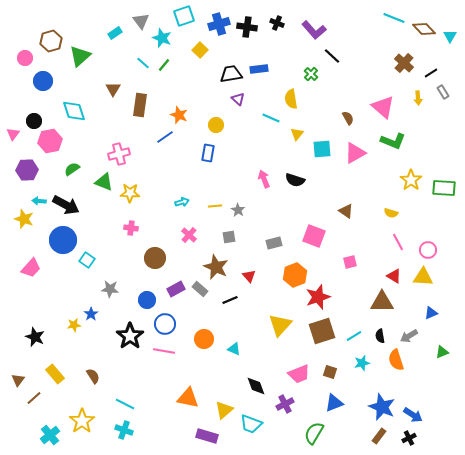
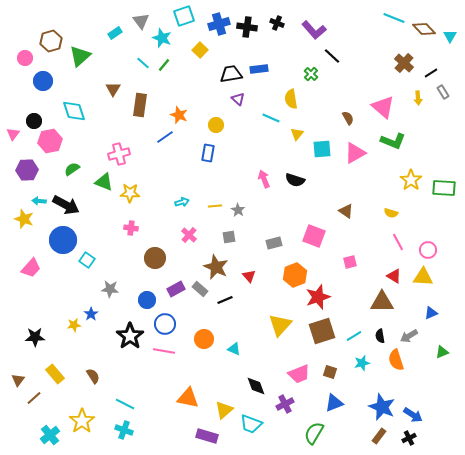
black line at (230, 300): moved 5 px left
black star at (35, 337): rotated 24 degrees counterclockwise
